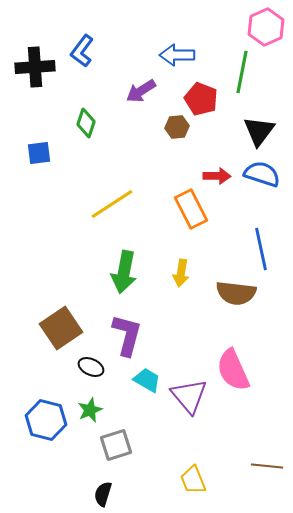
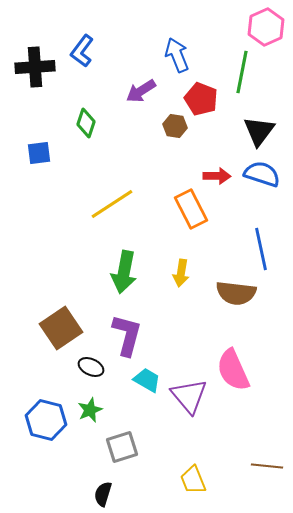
blue arrow: rotated 68 degrees clockwise
brown hexagon: moved 2 px left, 1 px up; rotated 15 degrees clockwise
gray square: moved 6 px right, 2 px down
